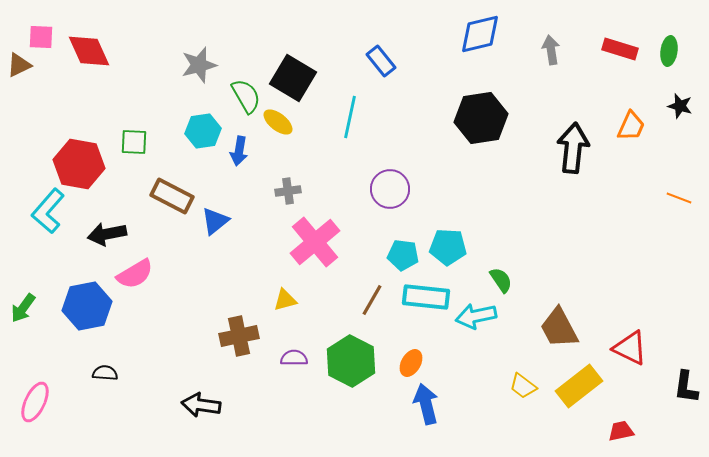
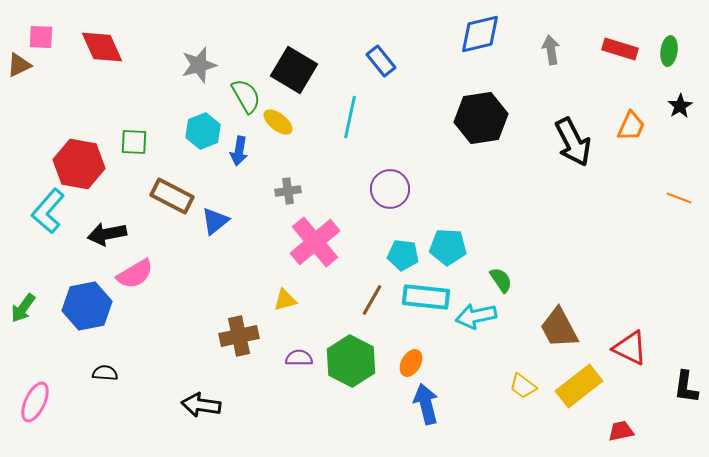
red diamond at (89, 51): moved 13 px right, 4 px up
black square at (293, 78): moved 1 px right, 8 px up
black star at (680, 106): rotated 25 degrees clockwise
cyan hexagon at (203, 131): rotated 12 degrees counterclockwise
black arrow at (573, 148): moved 6 px up; rotated 147 degrees clockwise
purple semicircle at (294, 358): moved 5 px right
